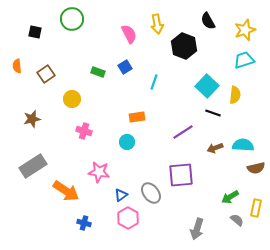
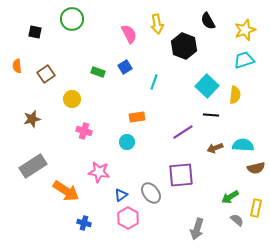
black line: moved 2 px left, 2 px down; rotated 14 degrees counterclockwise
